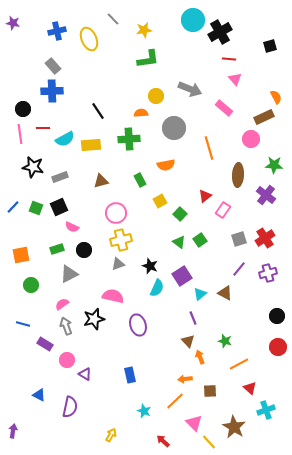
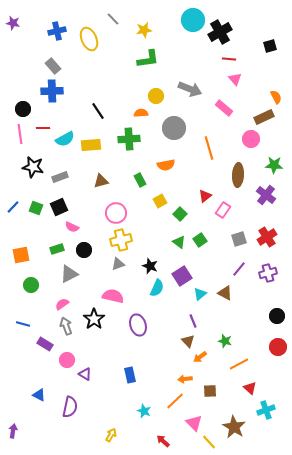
red cross at (265, 238): moved 2 px right, 1 px up
purple line at (193, 318): moved 3 px down
black star at (94, 319): rotated 20 degrees counterclockwise
orange arrow at (200, 357): rotated 104 degrees counterclockwise
